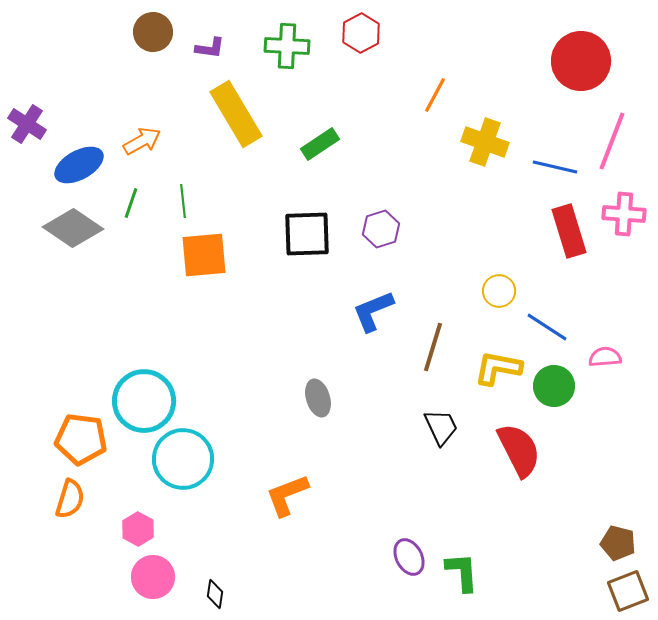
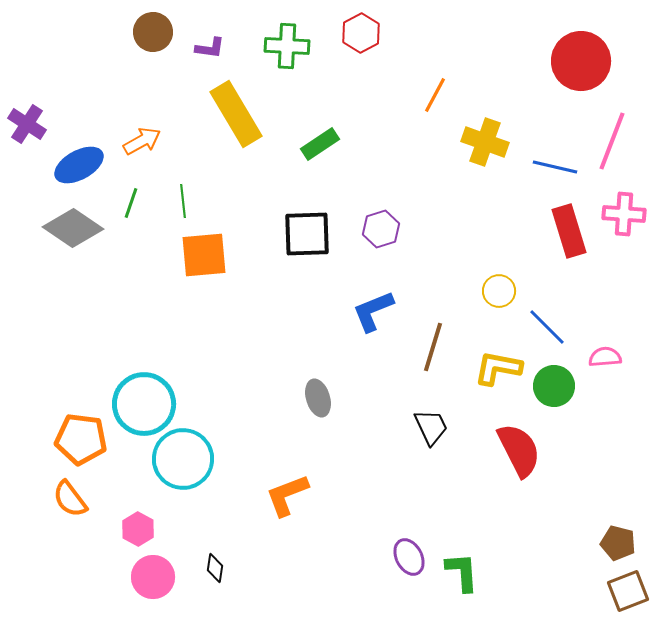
blue line at (547, 327): rotated 12 degrees clockwise
cyan circle at (144, 401): moved 3 px down
black trapezoid at (441, 427): moved 10 px left
orange semicircle at (70, 499): rotated 126 degrees clockwise
black diamond at (215, 594): moved 26 px up
